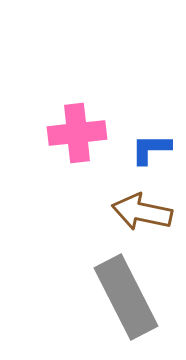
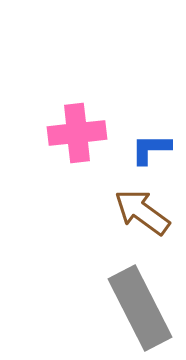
brown arrow: rotated 24 degrees clockwise
gray rectangle: moved 14 px right, 11 px down
